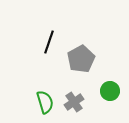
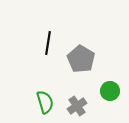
black line: moved 1 px left, 1 px down; rotated 10 degrees counterclockwise
gray pentagon: rotated 12 degrees counterclockwise
gray cross: moved 3 px right, 4 px down
